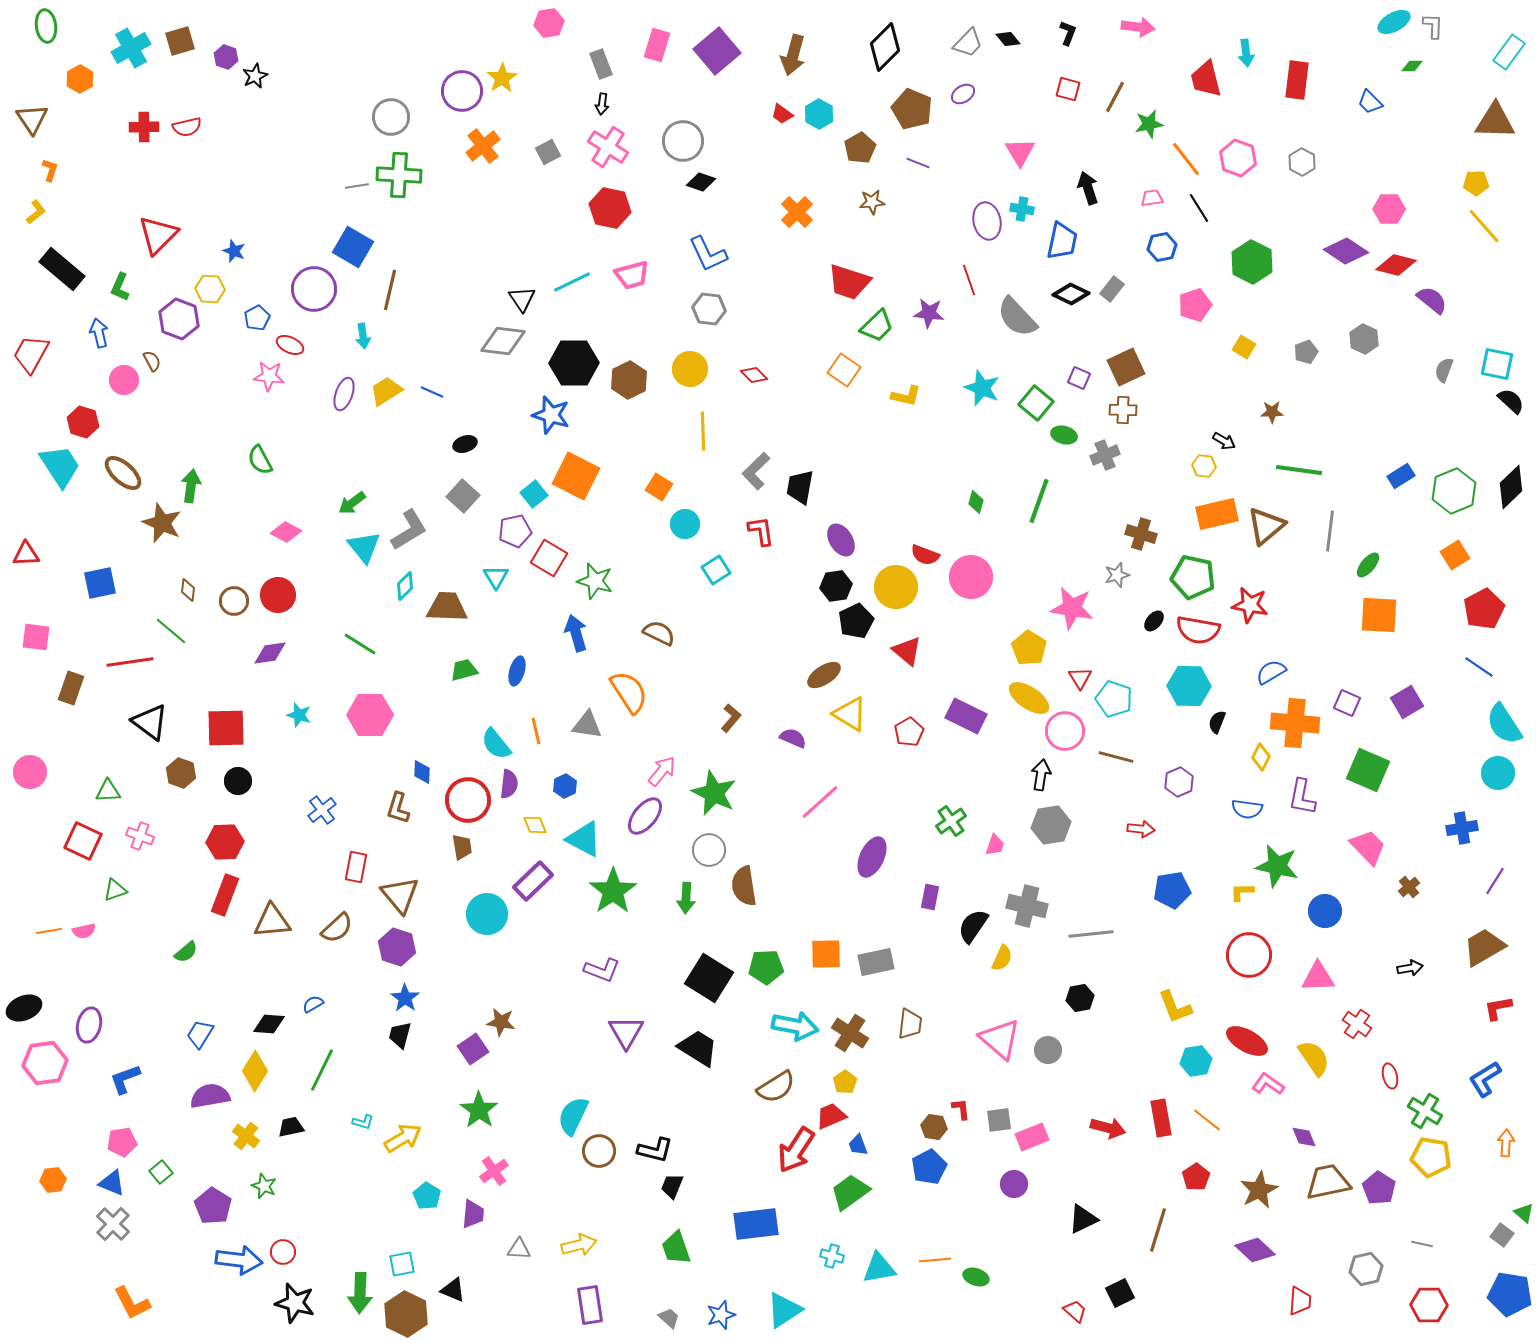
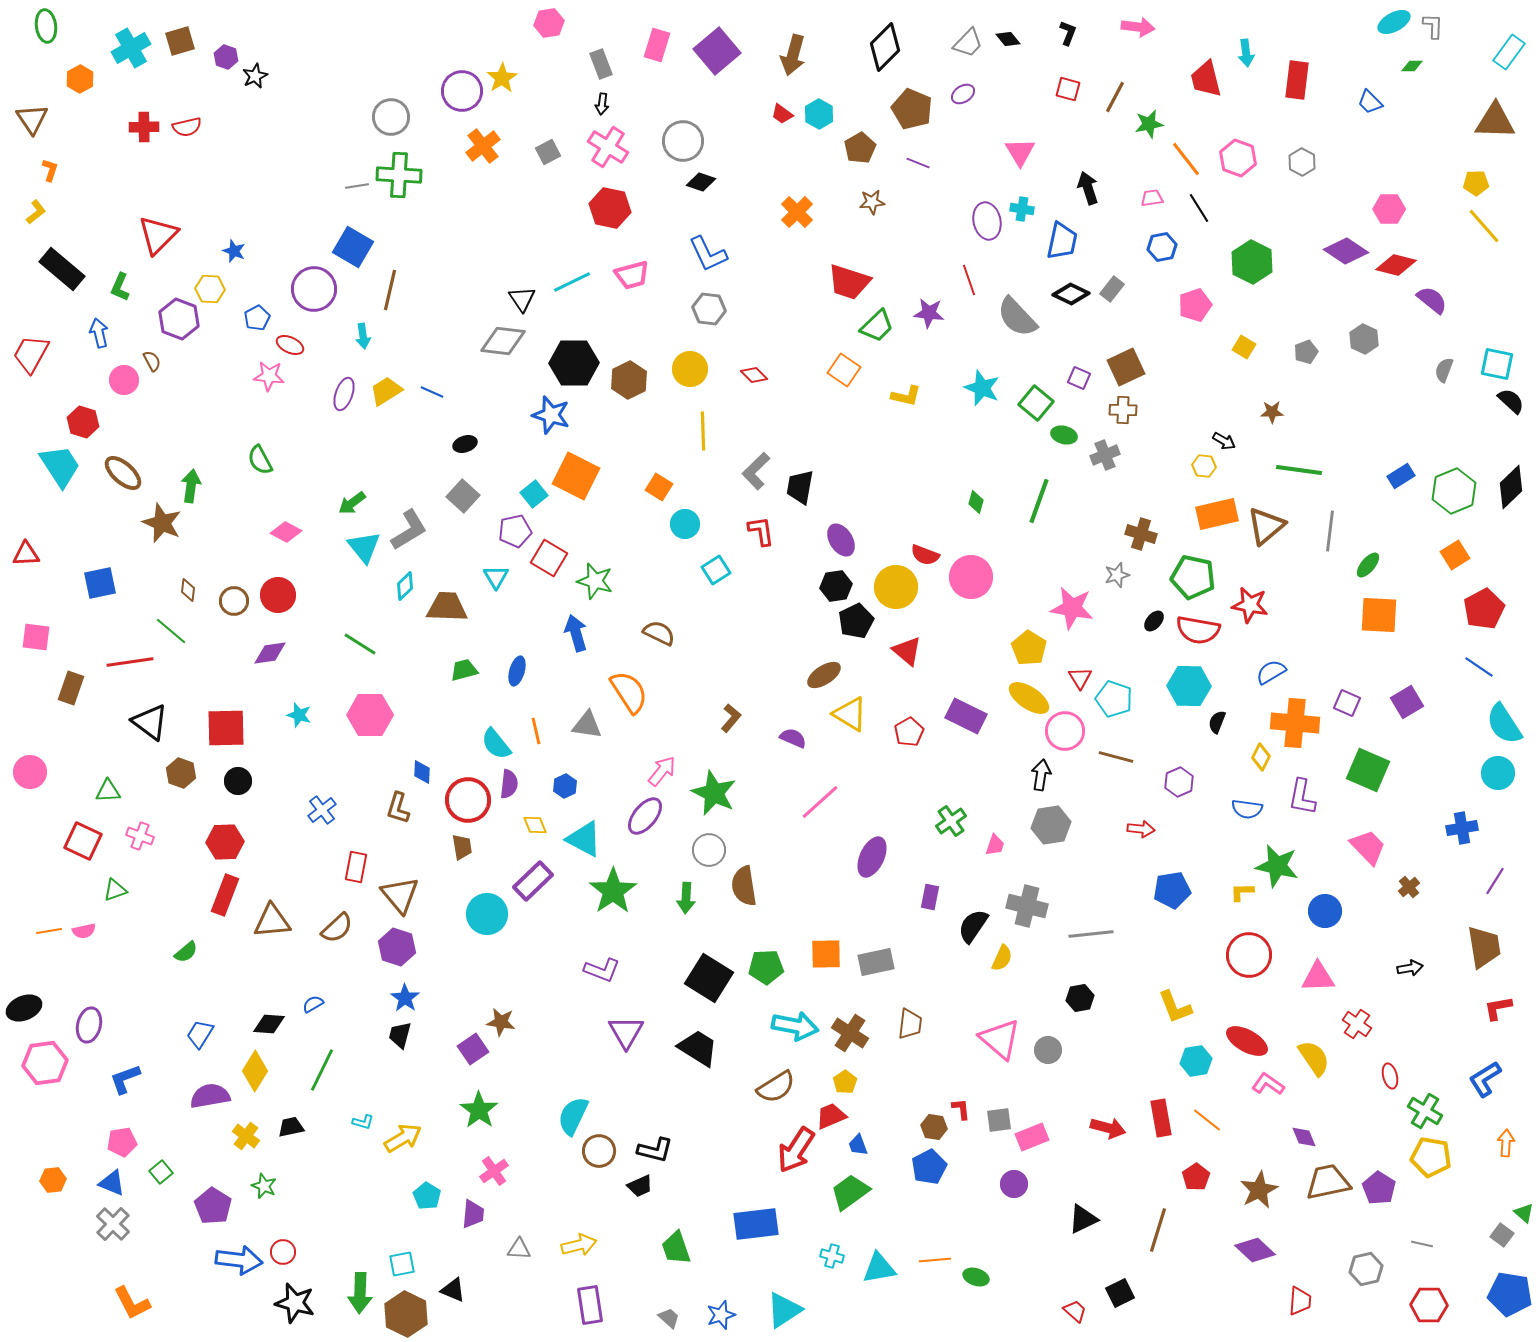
brown trapezoid at (1484, 947): rotated 111 degrees clockwise
black trapezoid at (672, 1186): moved 32 px left; rotated 136 degrees counterclockwise
